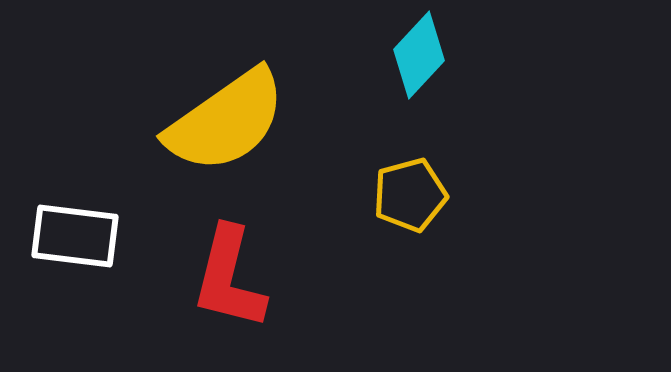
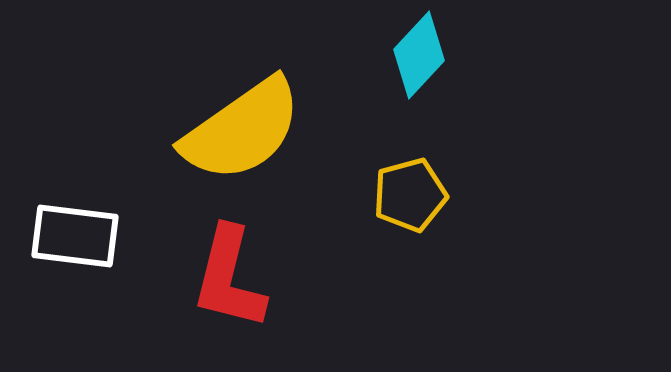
yellow semicircle: moved 16 px right, 9 px down
